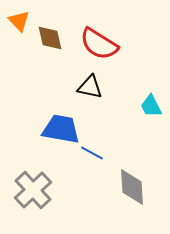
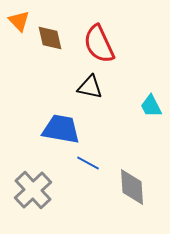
red semicircle: rotated 33 degrees clockwise
blue line: moved 4 px left, 10 px down
